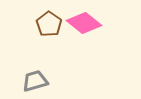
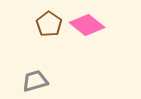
pink diamond: moved 3 px right, 2 px down
